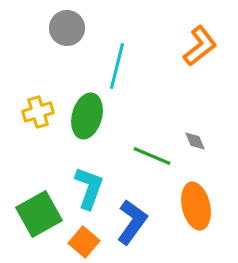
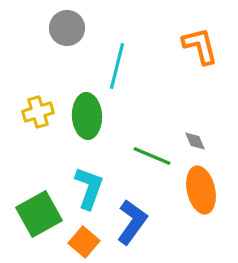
orange L-shape: rotated 66 degrees counterclockwise
green ellipse: rotated 18 degrees counterclockwise
orange ellipse: moved 5 px right, 16 px up
